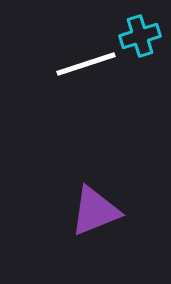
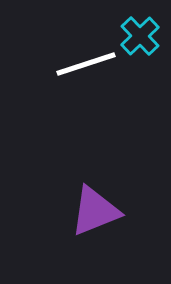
cyan cross: rotated 27 degrees counterclockwise
